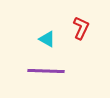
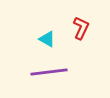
purple line: moved 3 px right, 1 px down; rotated 9 degrees counterclockwise
